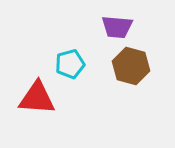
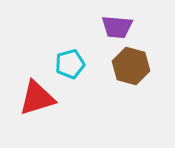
red triangle: rotated 21 degrees counterclockwise
